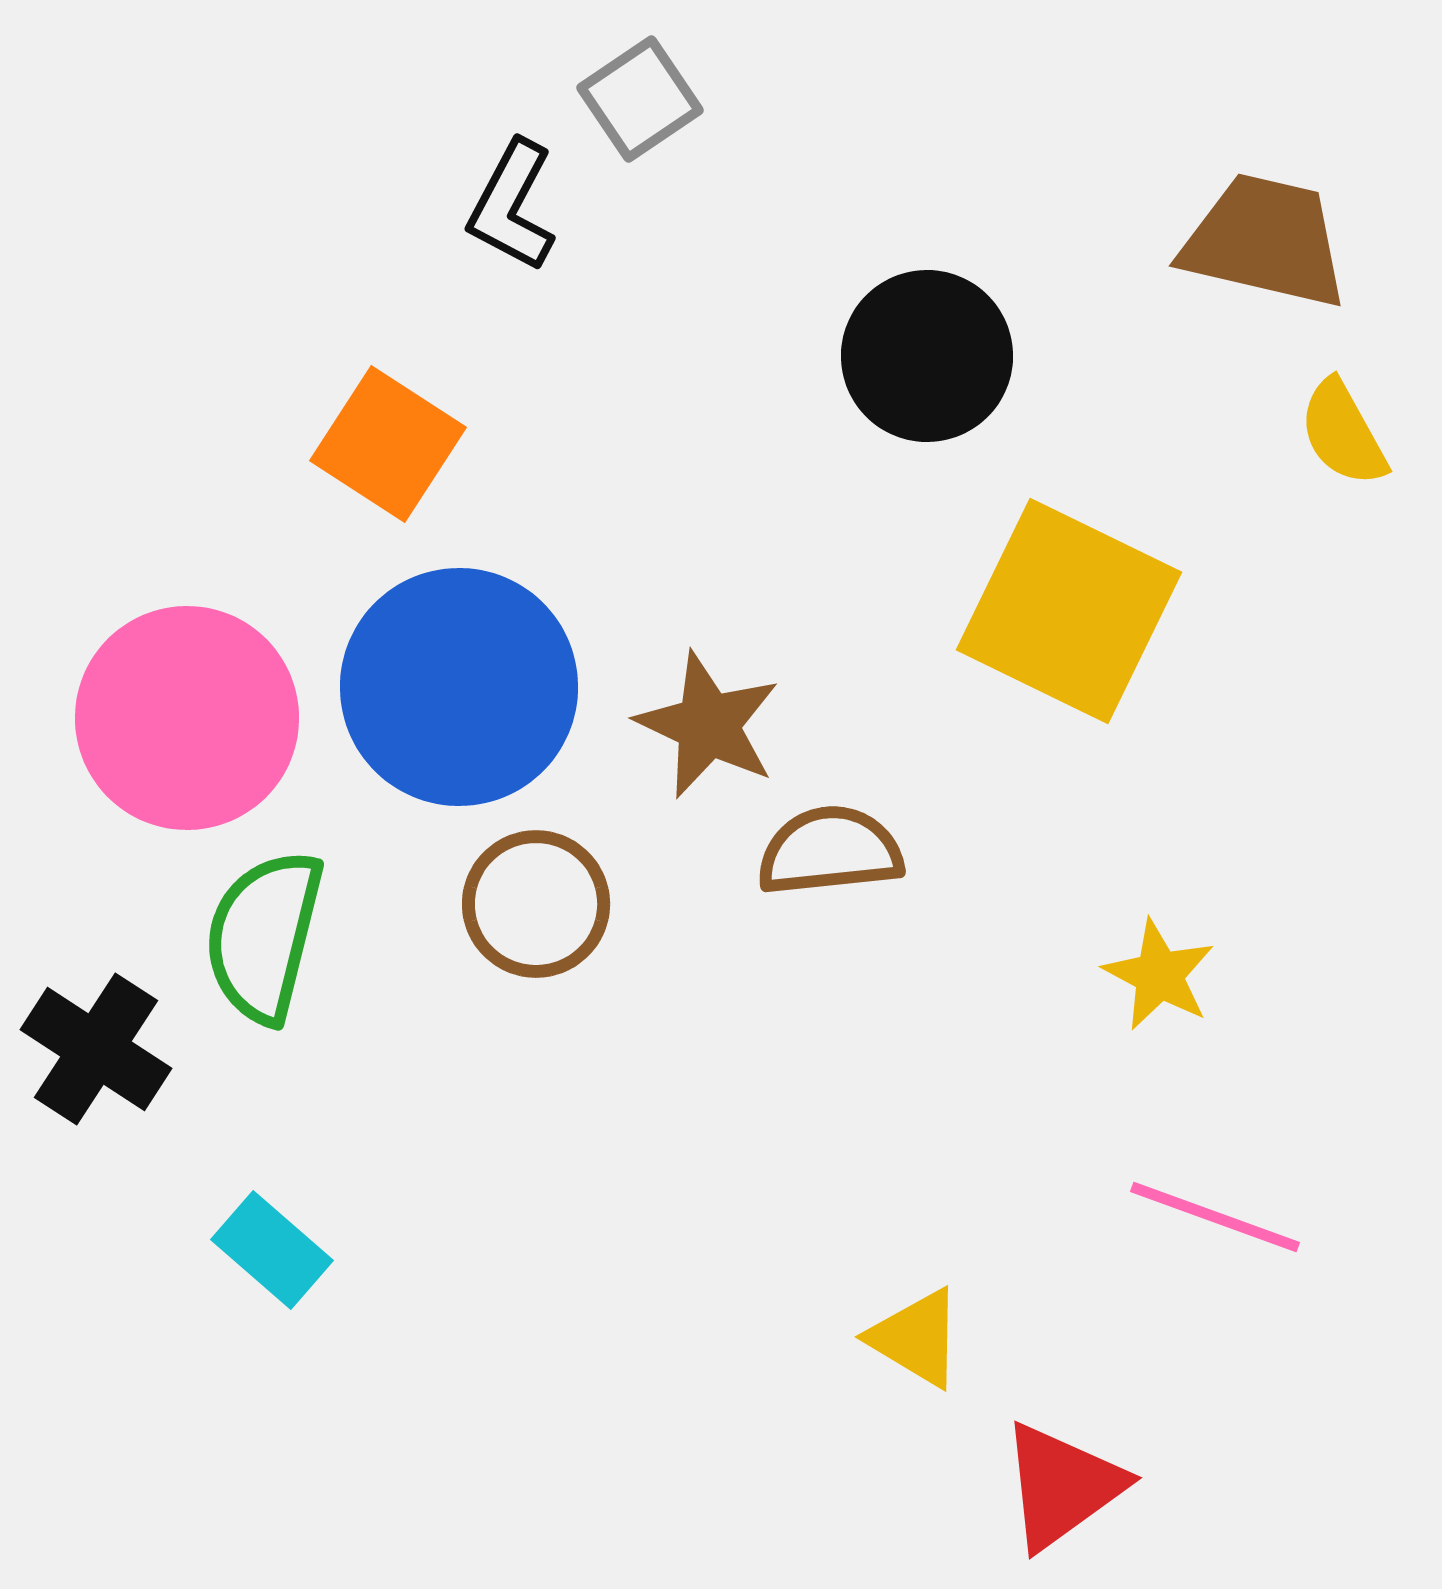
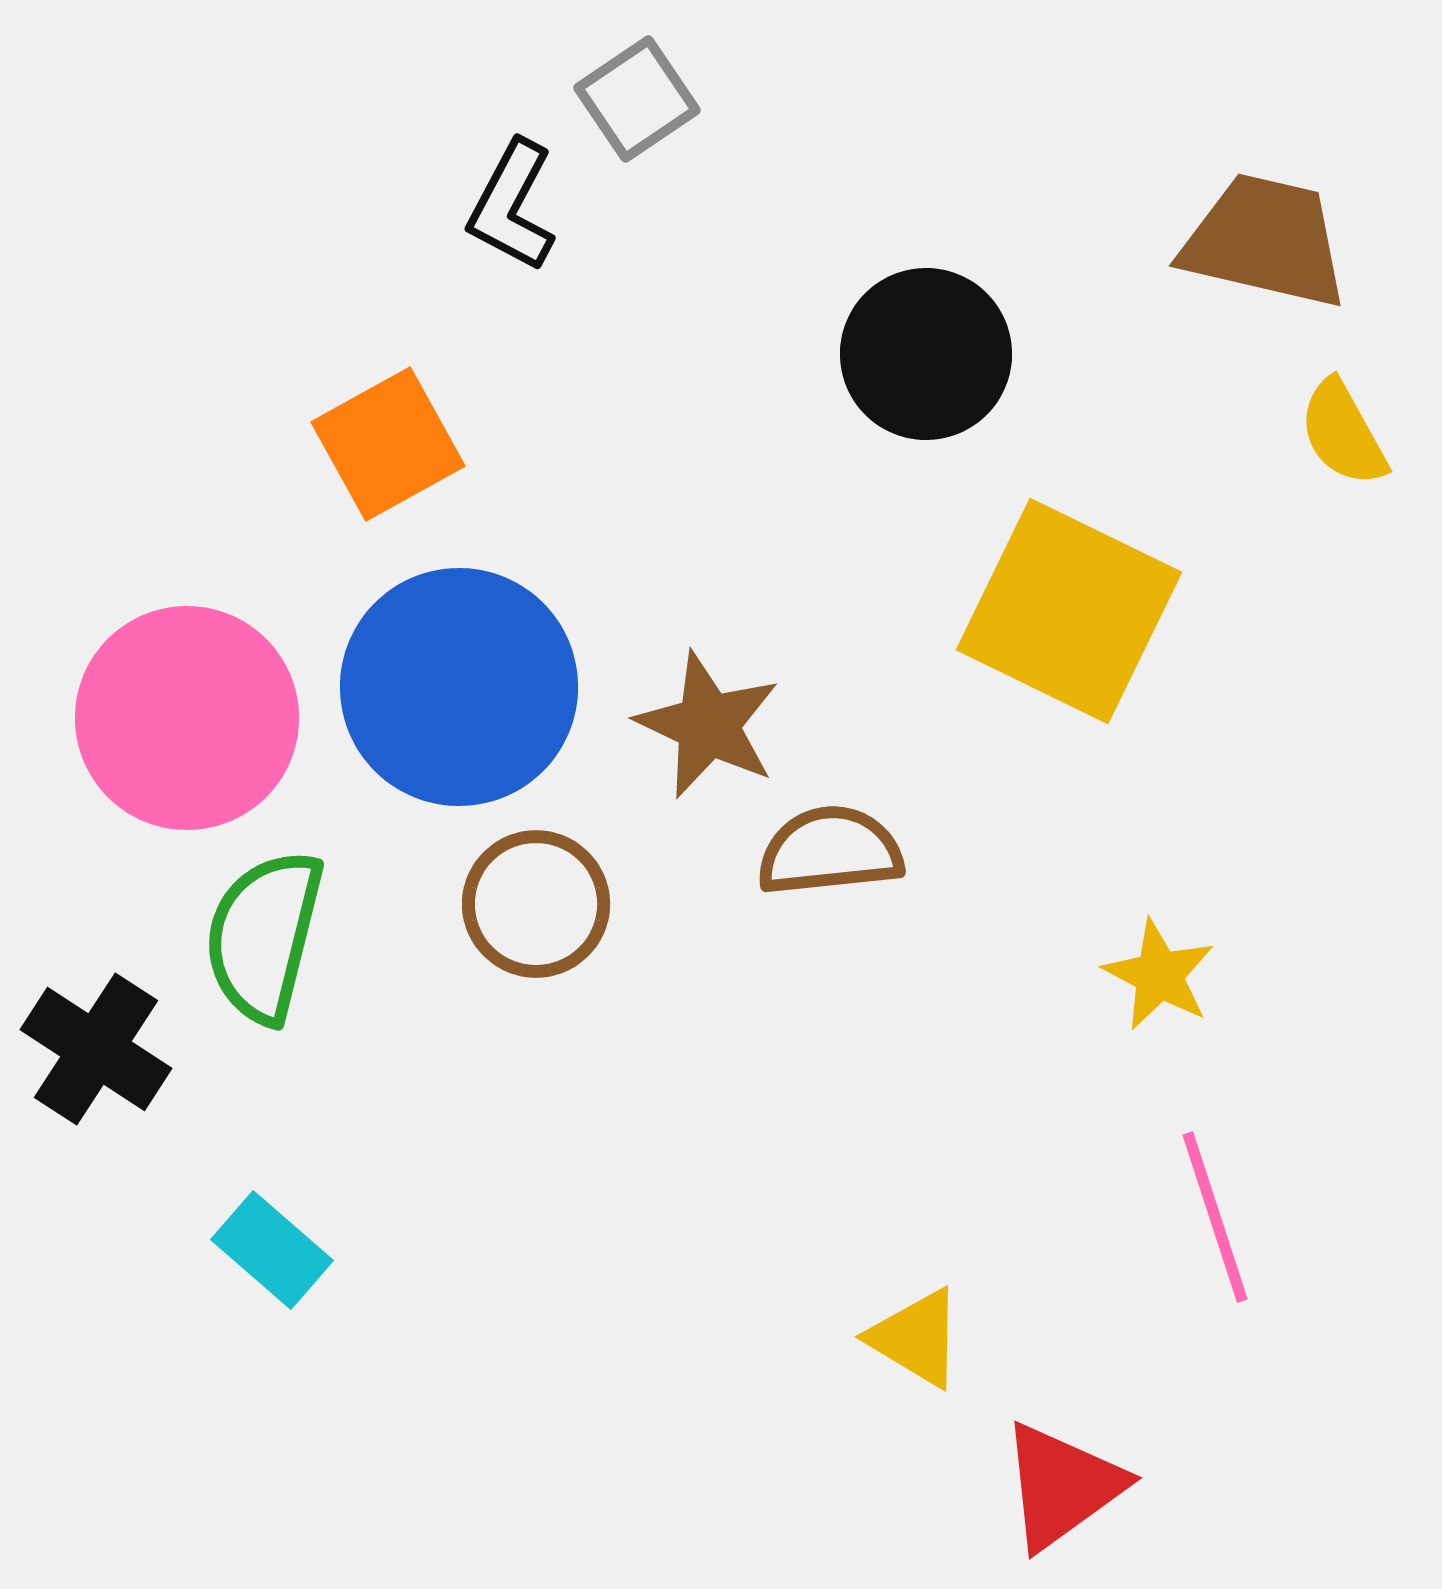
gray square: moved 3 px left
black circle: moved 1 px left, 2 px up
orange square: rotated 28 degrees clockwise
pink line: rotated 52 degrees clockwise
